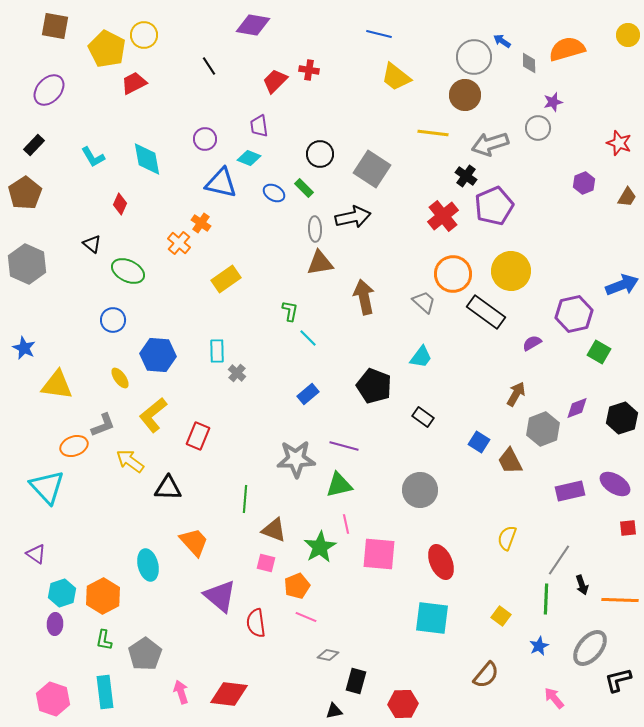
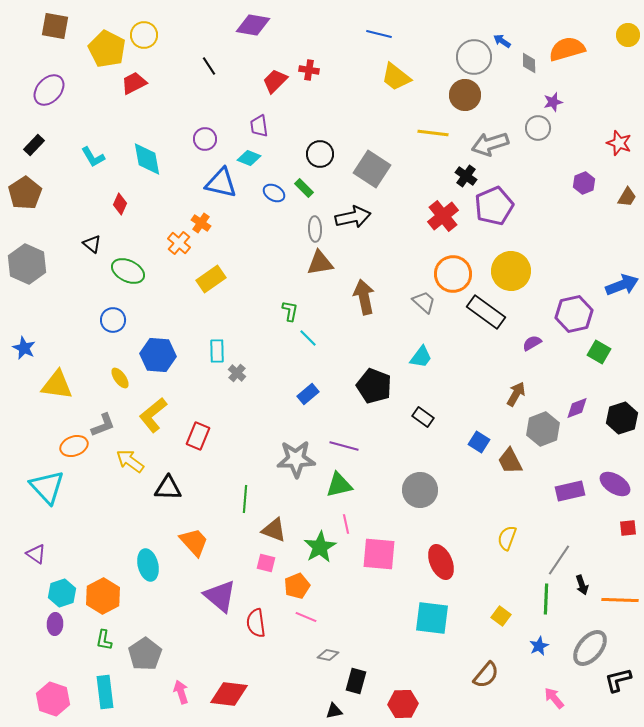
yellow rectangle at (226, 279): moved 15 px left
